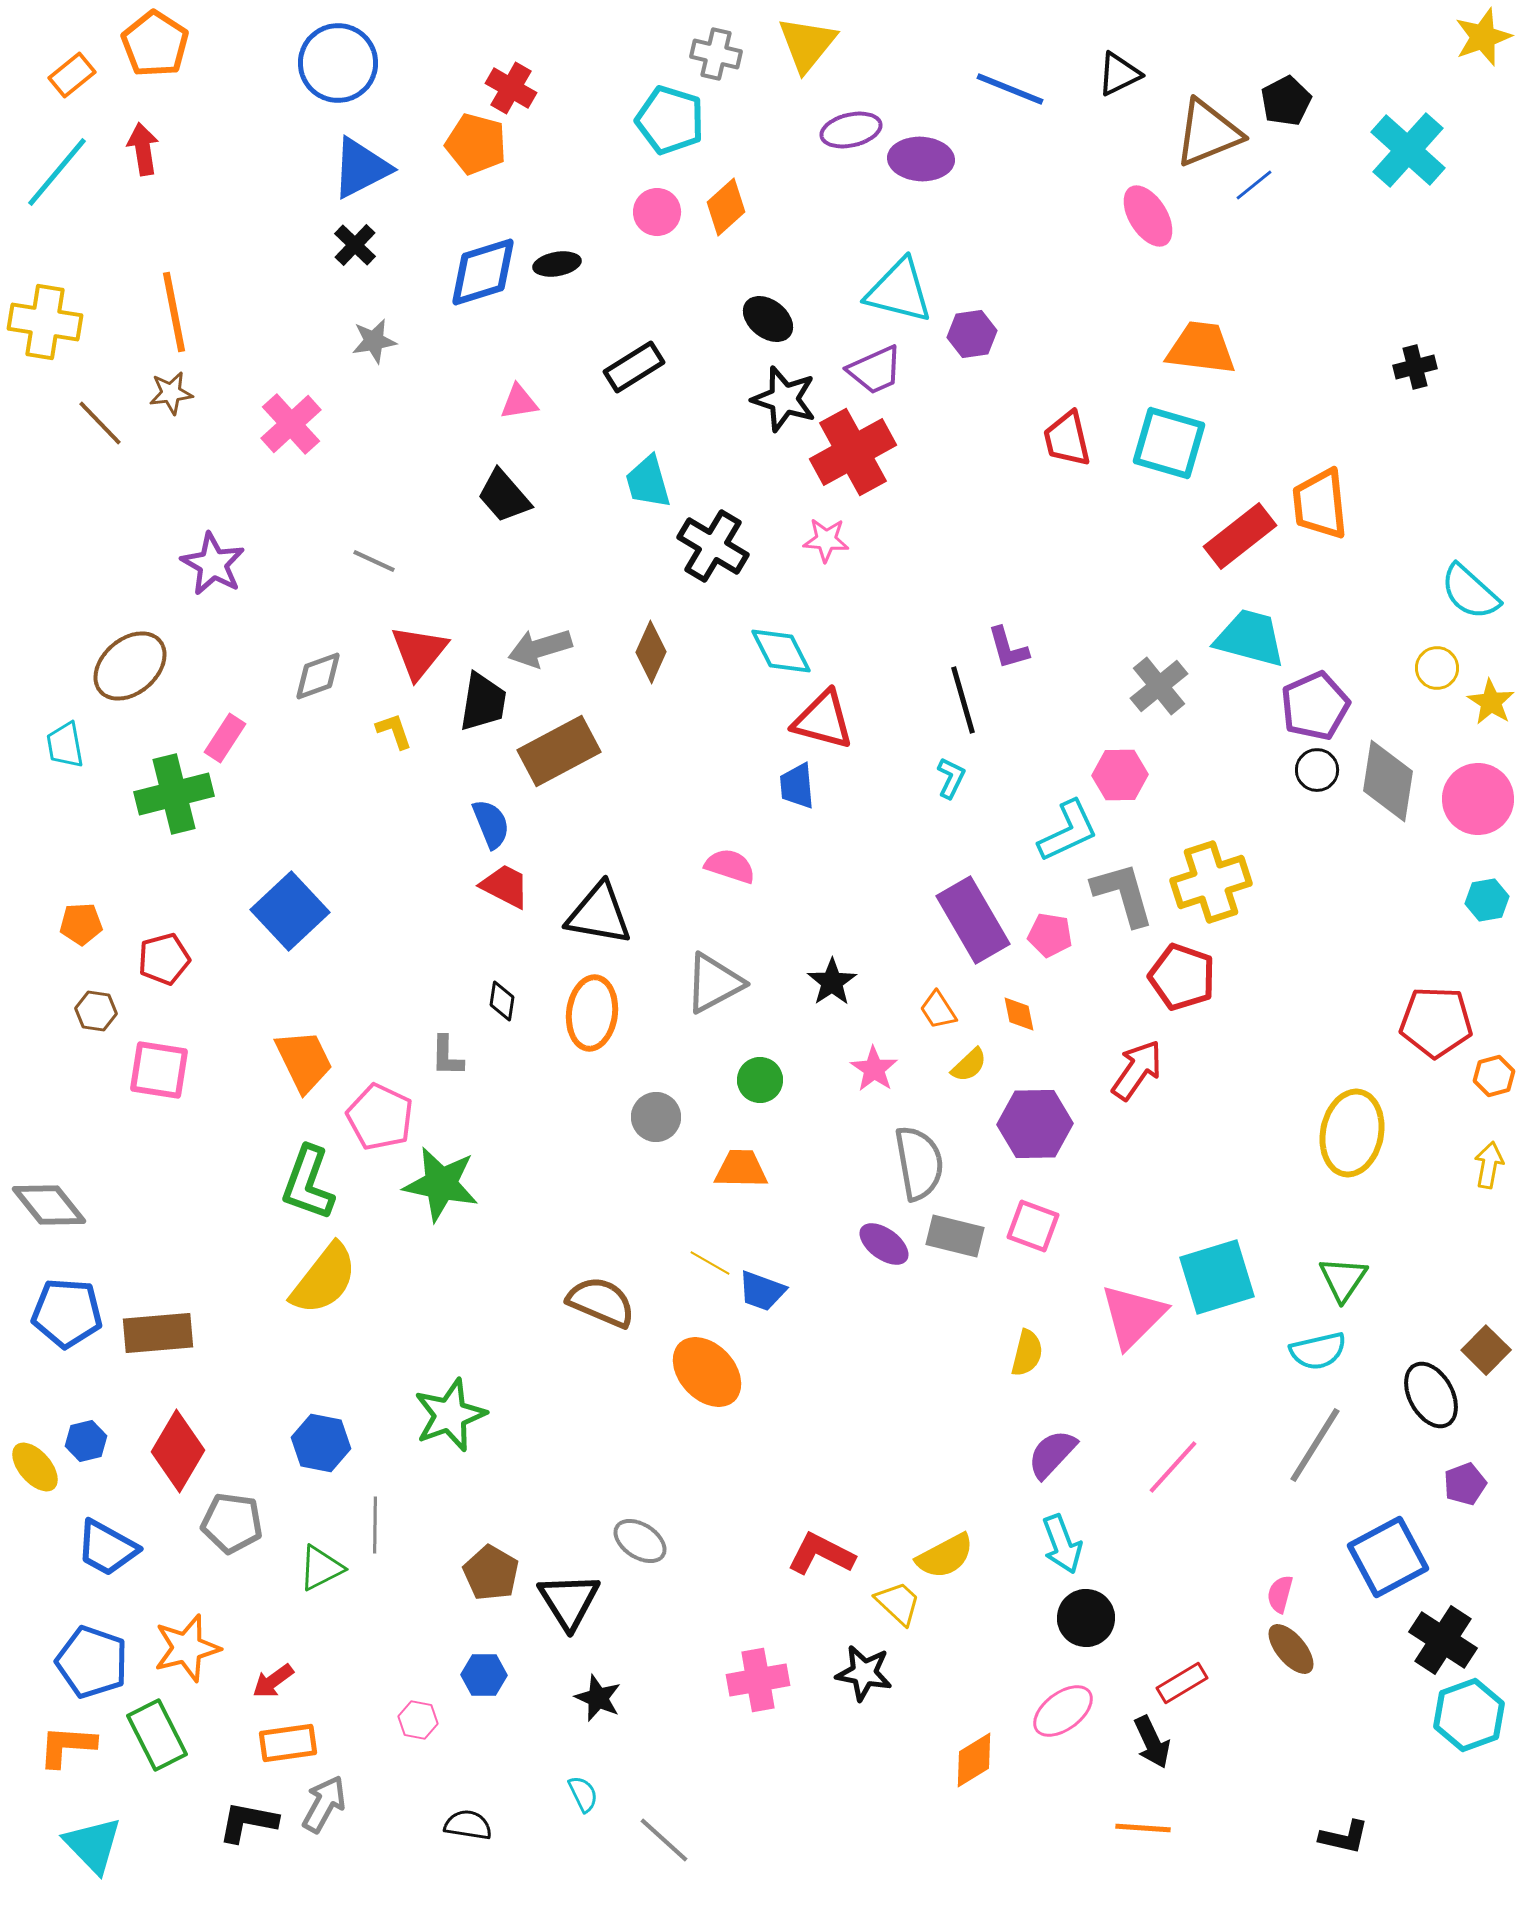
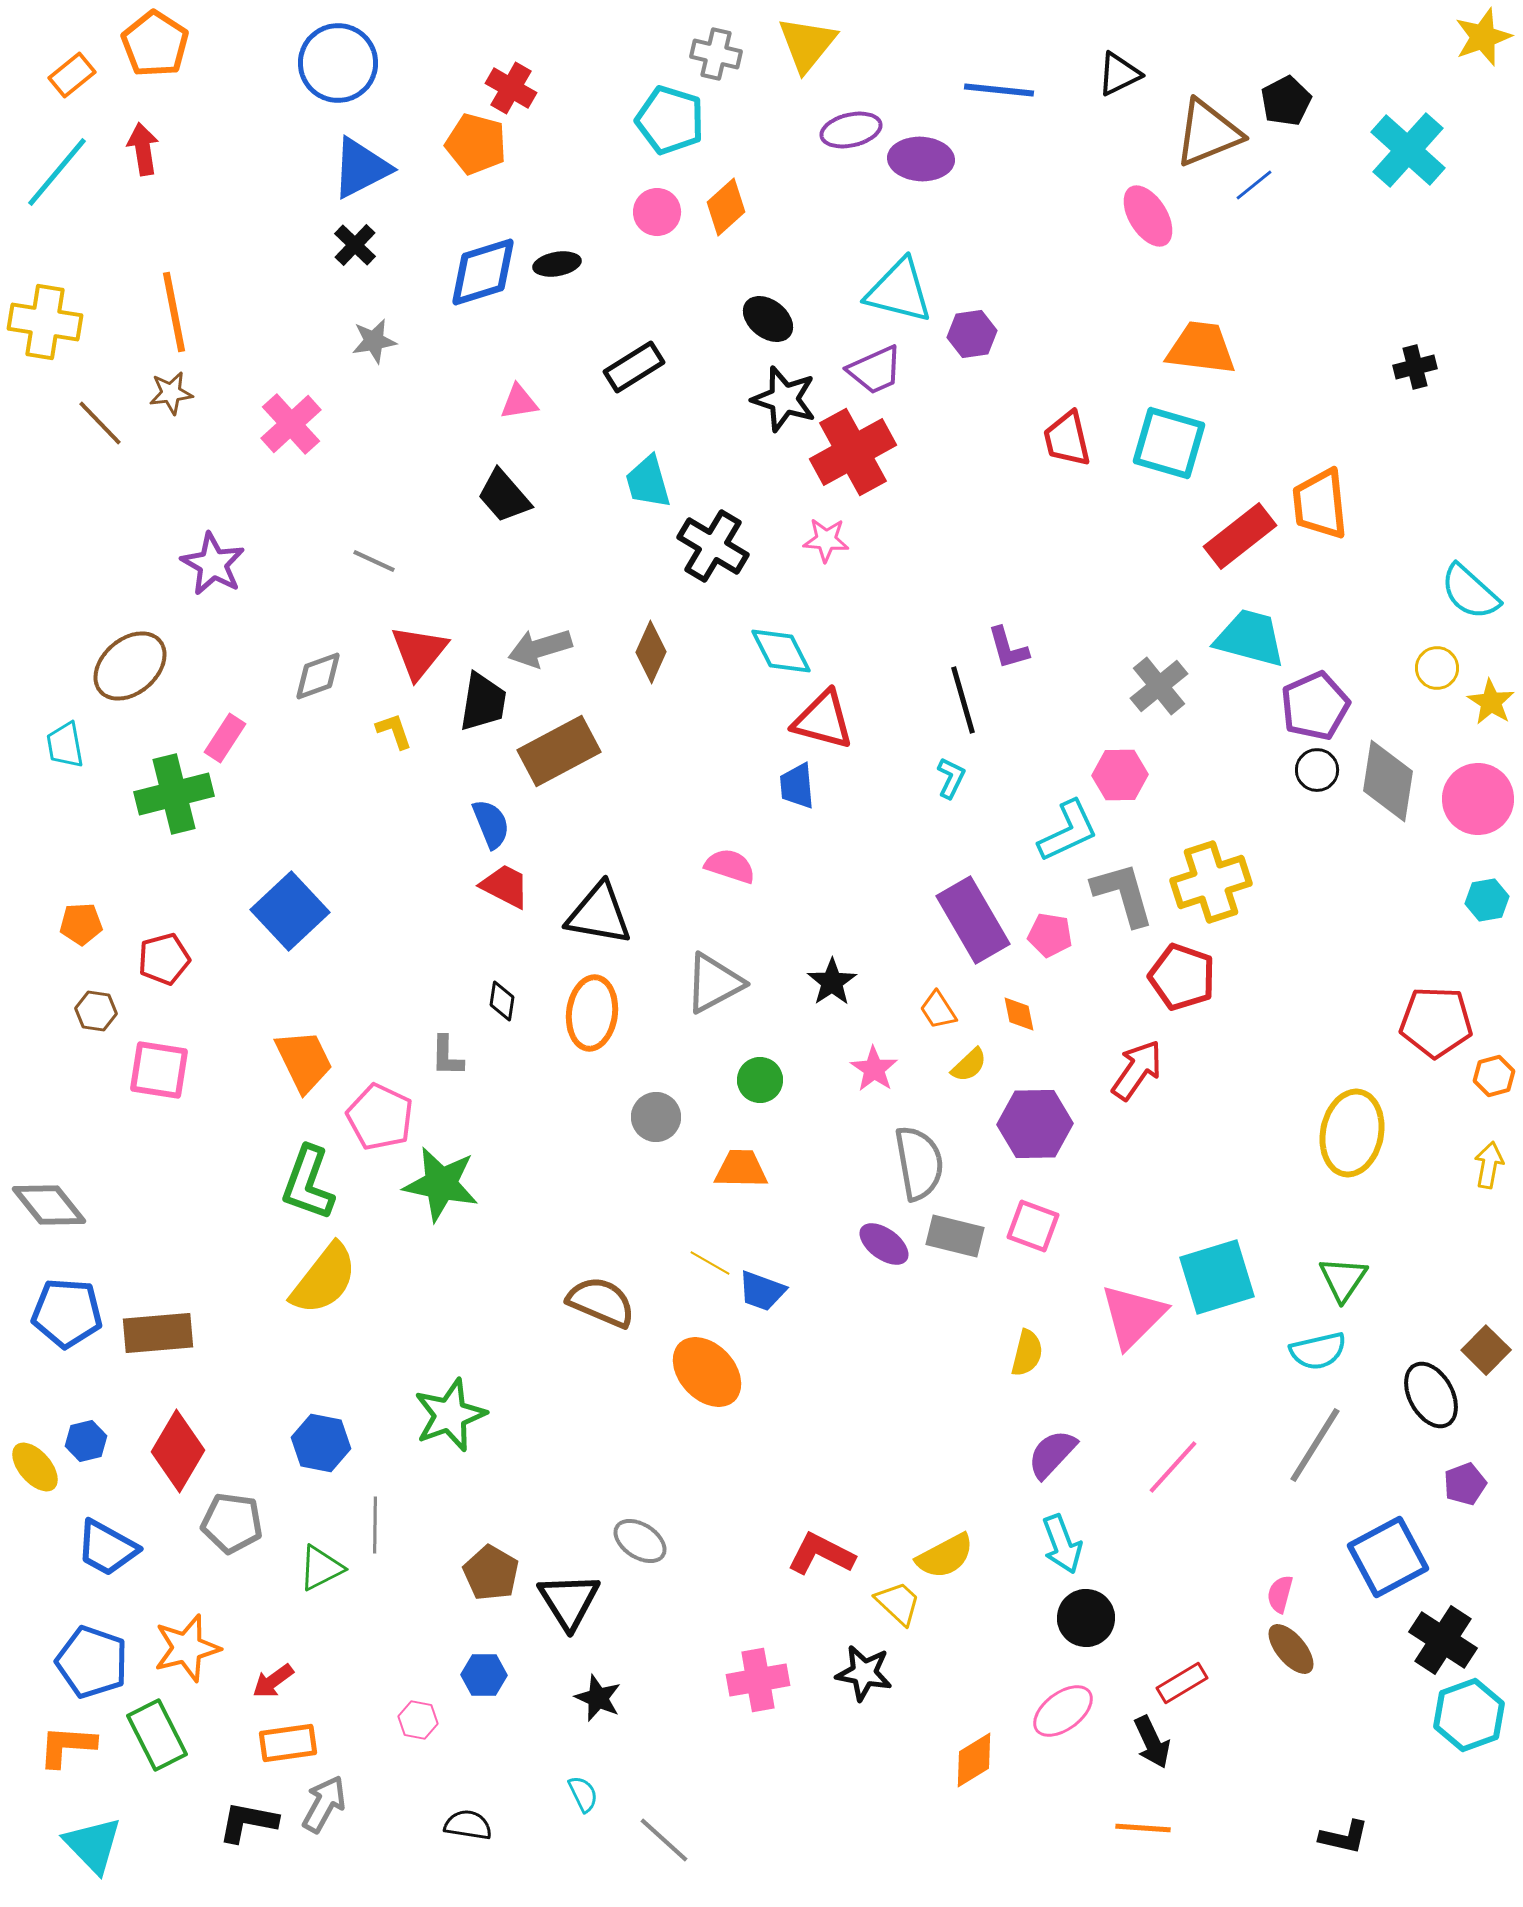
blue line at (1010, 89): moved 11 px left, 1 px down; rotated 16 degrees counterclockwise
